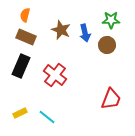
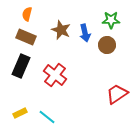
orange semicircle: moved 2 px right, 1 px up
red trapezoid: moved 6 px right, 5 px up; rotated 145 degrees counterclockwise
